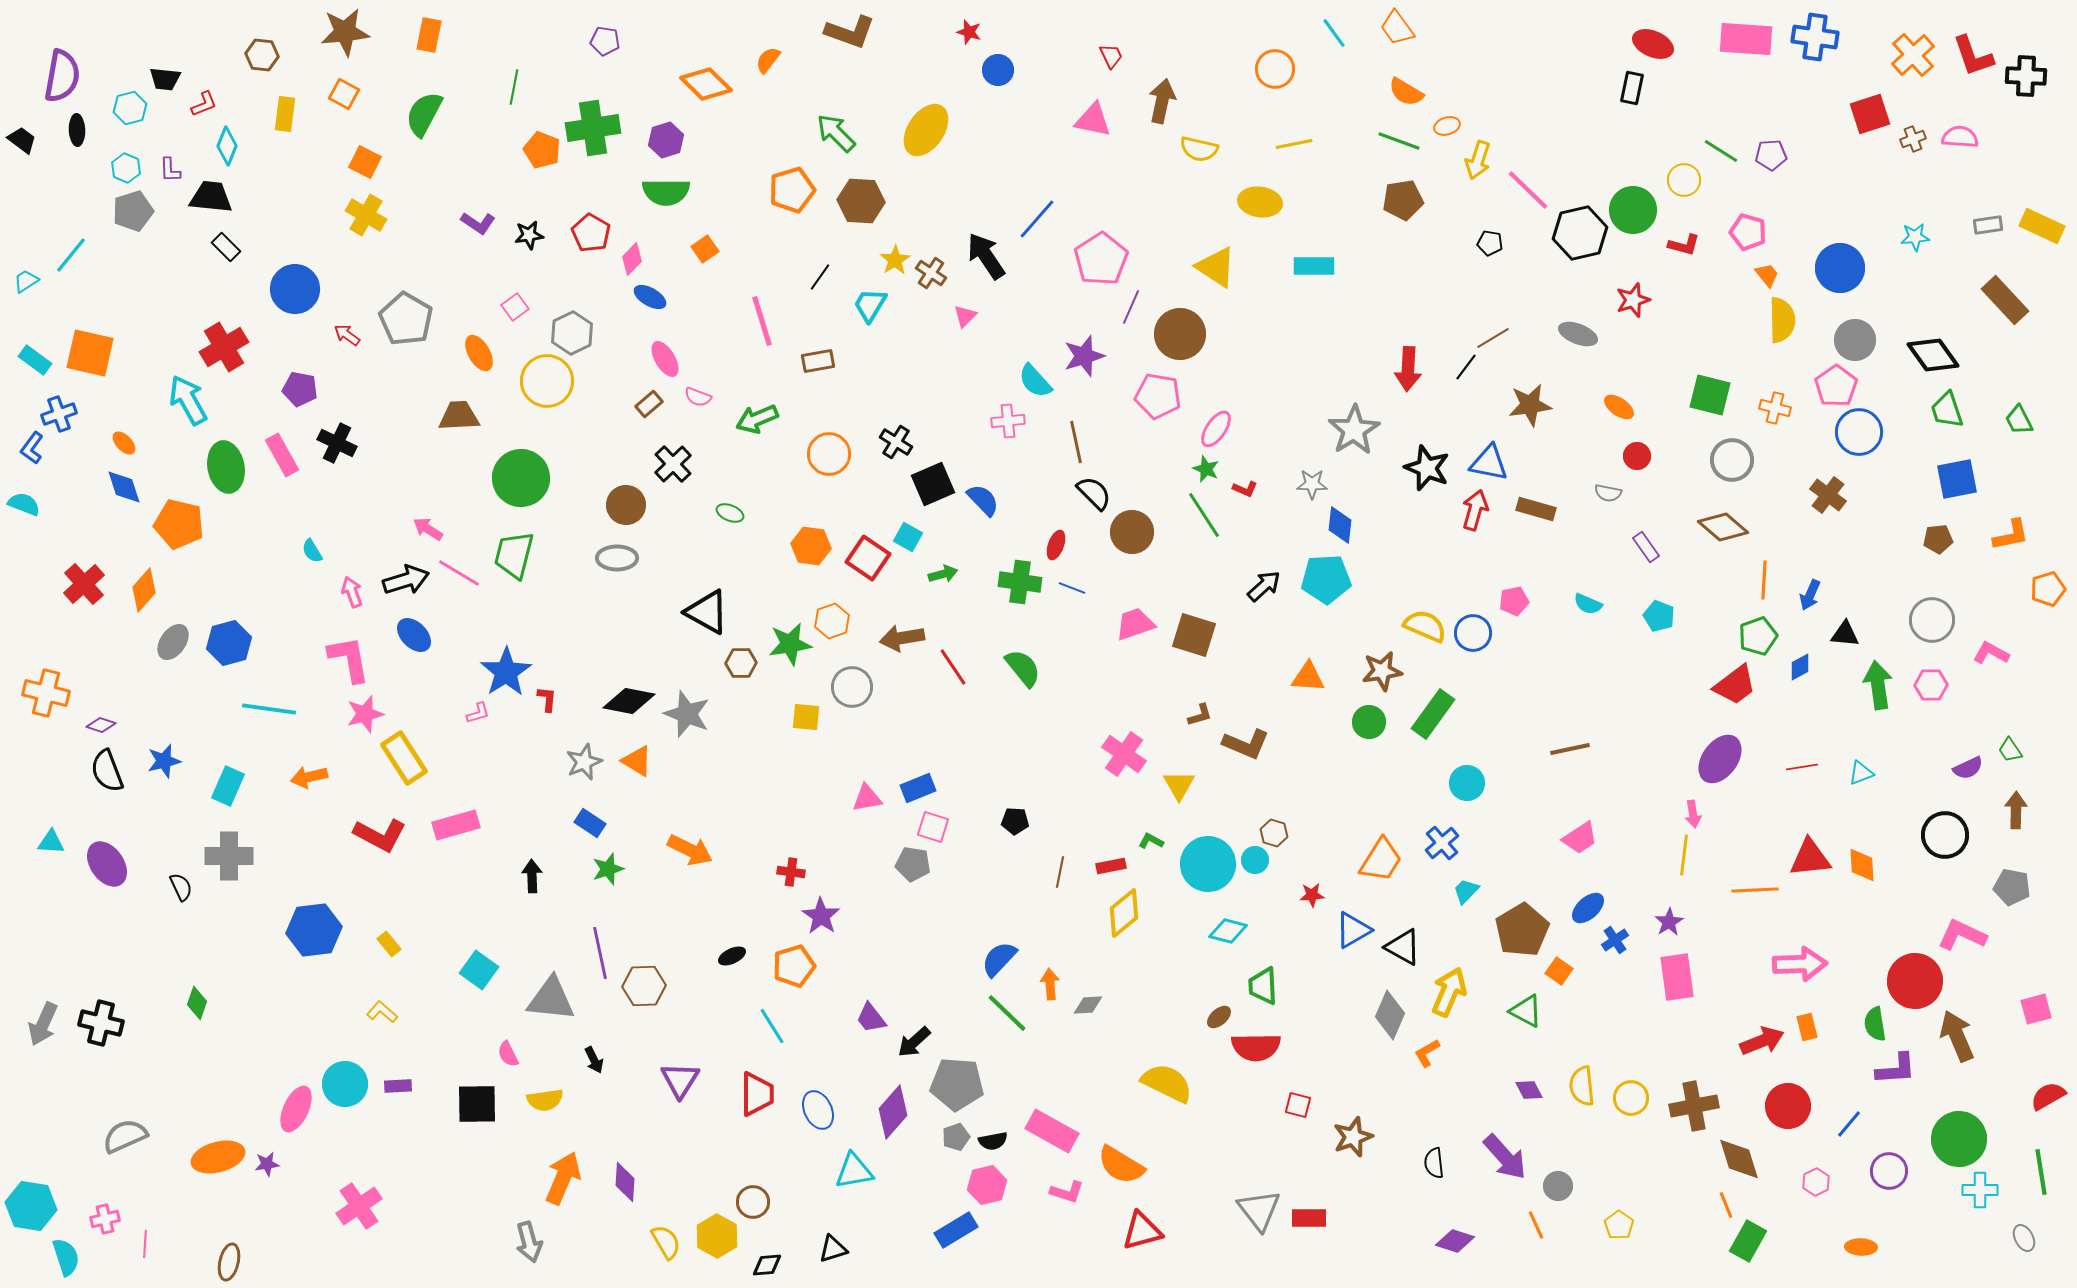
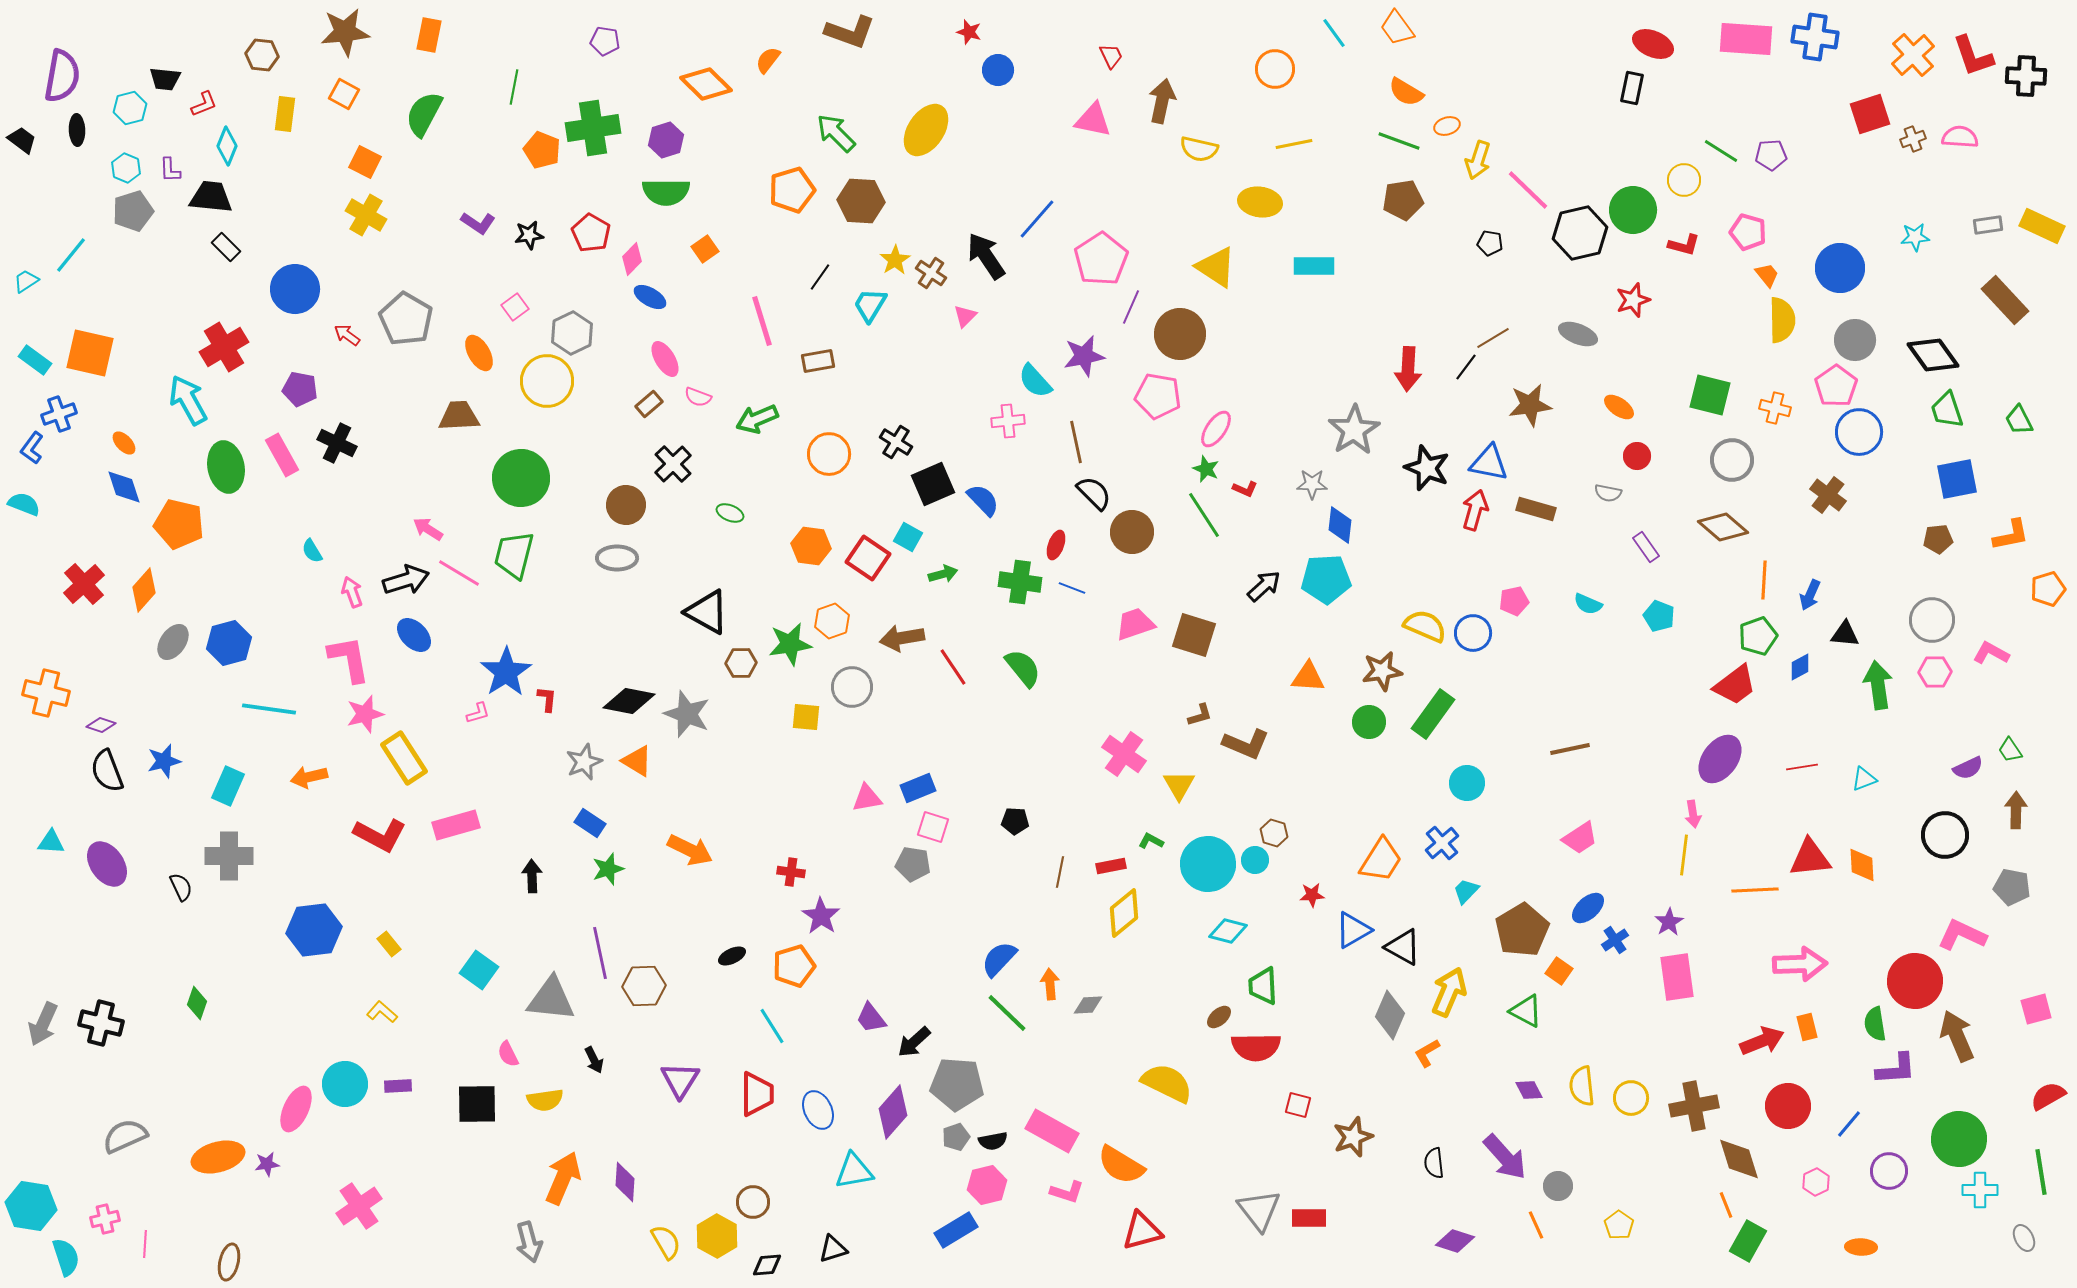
purple star at (1084, 356): rotated 6 degrees clockwise
pink hexagon at (1931, 685): moved 4 px right, 13 px up
cyan triangle at (1861, 773): moved 3 px right, 6 px down
